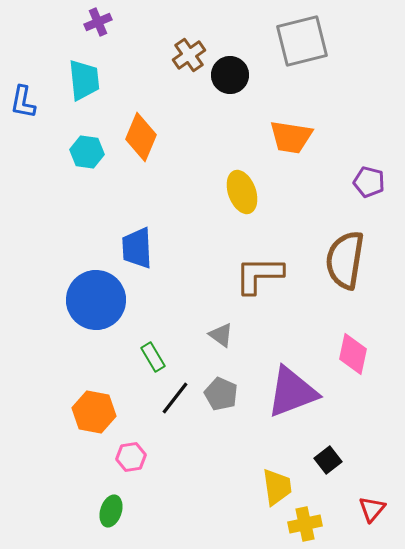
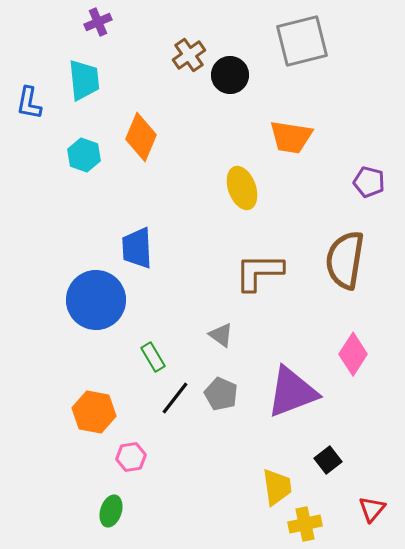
blue L-shape: moved 6 px right, 1 px down
cyan hexagon: moved 3 px left, 3 px down; rotated 12 degrees clockwise
yellow ellipse: moved 4 px up
brown L-shape: moved 3 px up
pink diamond: rotated 21 degrees clockwise
